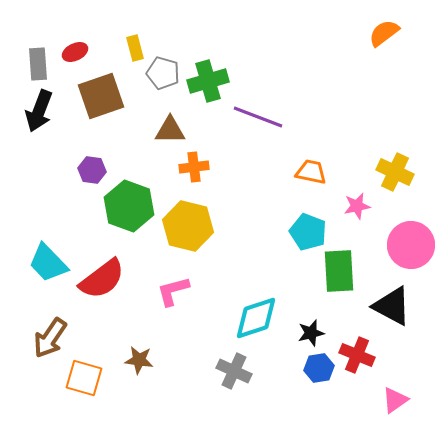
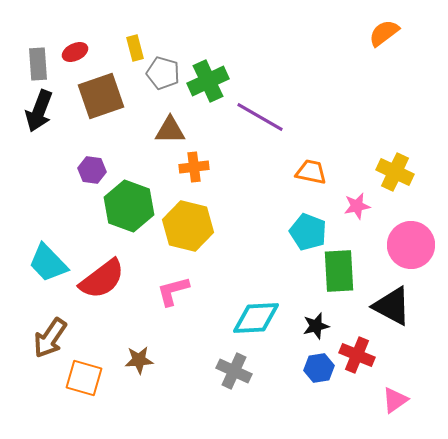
green cross: rotated 9 degrees counterclockwise
purple line: moved 2 px right; rotated 9 degrees clockwise
cyan diamond: rotated 15 degrees clockwise
black star: moved 5 px right, 7 px up
brown star: rotated 12 degrees counterclockwise
